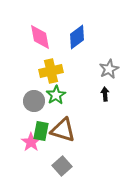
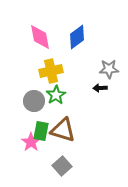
gray star: rotated 24 degrees clockwise
black arrow: moved 5 px left, 6 px up; rotated 88 degrees counterclockwise
